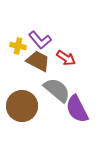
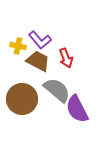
red arrow: rotated 36 degrees clockwise
brown circle: moved 7 px up
